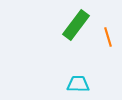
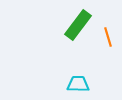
green rectangle: moved 2 px right
